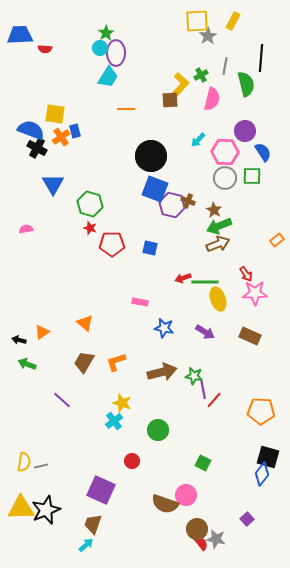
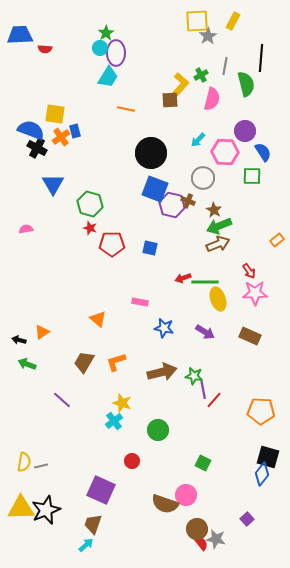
orange line at (126, 109): rotated 12 degrees clockwise
black circle at (151, 156): moved 3 px up
gray circle at (225, 178): moved 22 px left
red arrow at (246, 274): moved 3 px right, 3 px up
orange triangle at (85, 323): moved 13 px right, 4 px up
